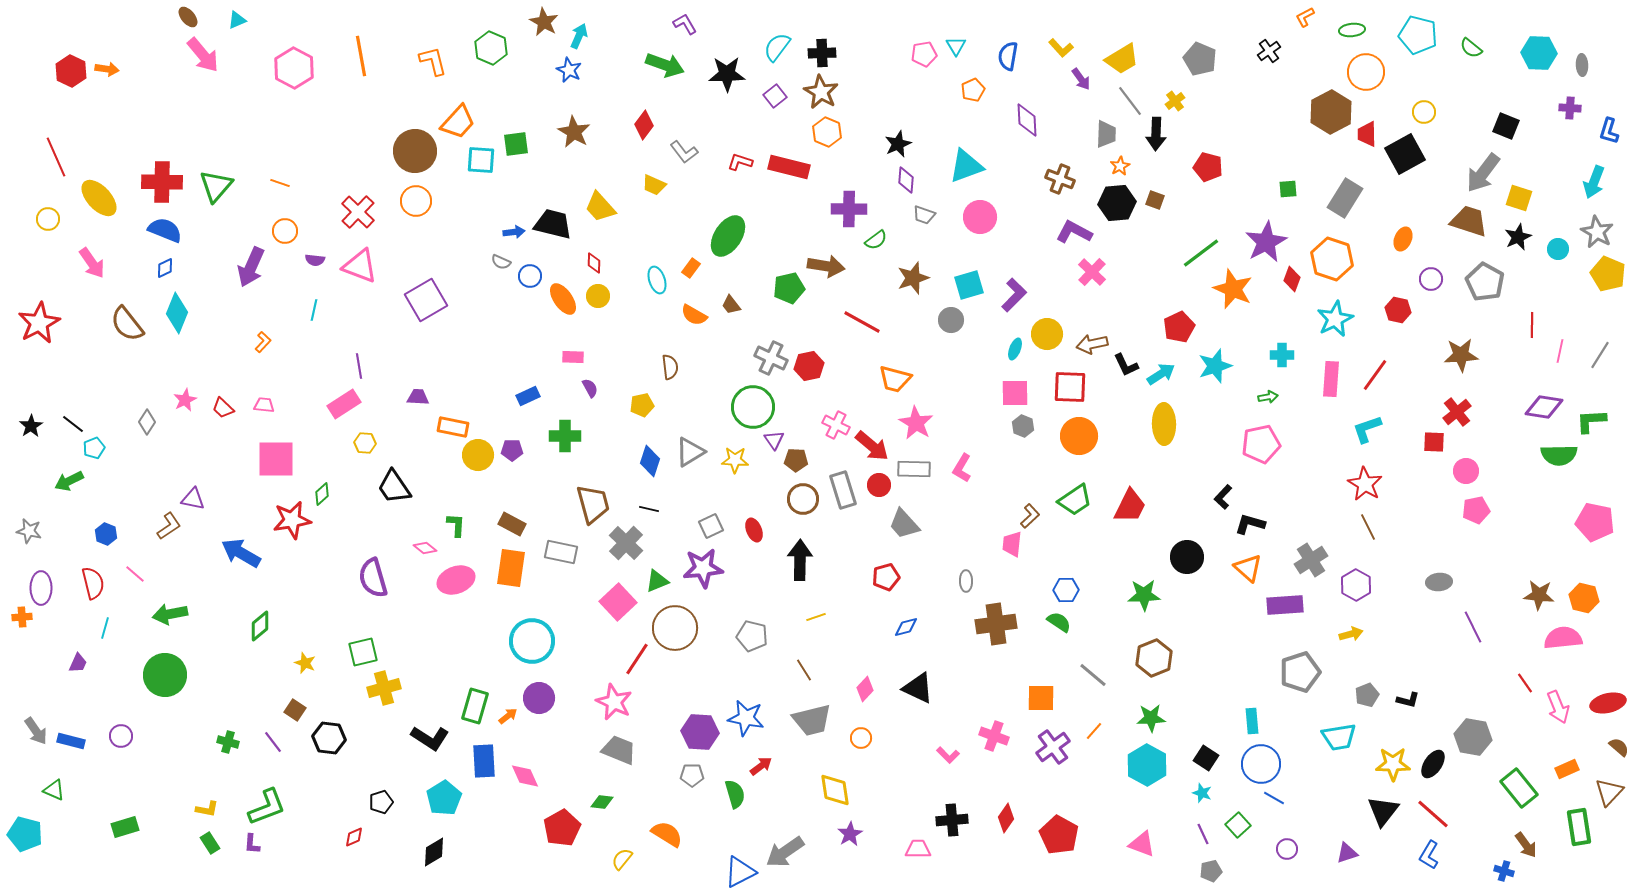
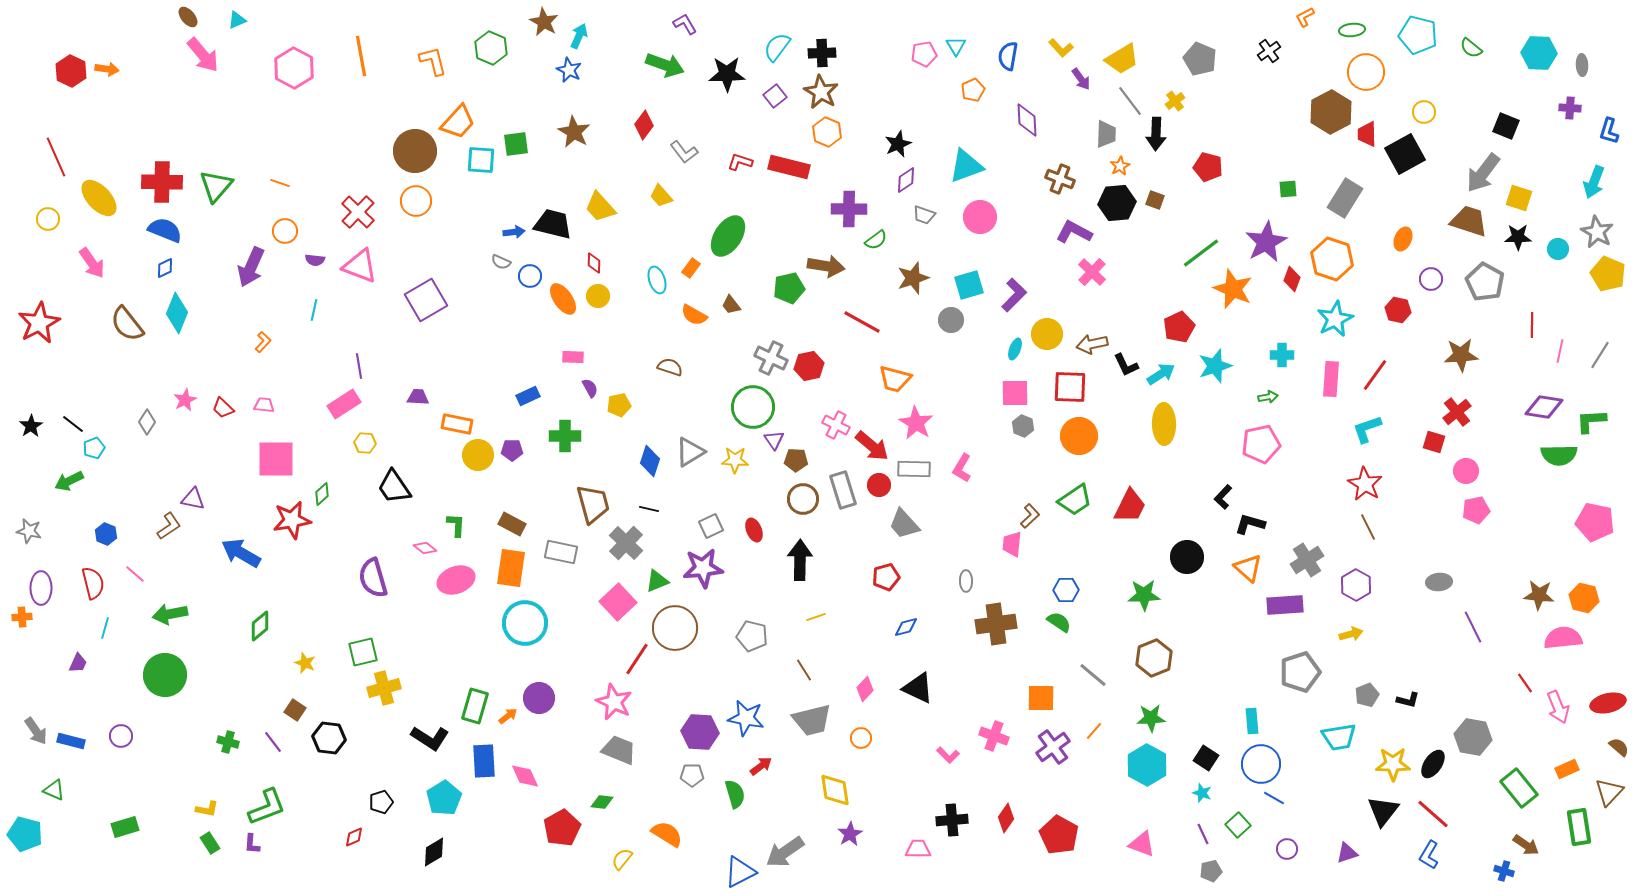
purple diamond at (906, 180): rotated 52 degrees clockwise
yellow trapezoid at (654, 185): moved 7 px right, 11 px down; rotated 25 degrees clockwise
black star at (1518, 237): rotated 24 degrees clockwise
brown semicircle at (670, 367): rotated 65 degrees counterclockwise
yellow pentagon at (642, 405): moved 23 px left
orange rectangle at (453, 427): moved 4 px right, 3 px up
red square at (1434, 442): rotated 15 degrees clockwise
gray cross at (1311, 560): moved 4 px left
cyan circle at (532, 641): moved 7 px left, 18 px up
brown arrow at (1526, 845): rotated 20 degrees counterclockwise
